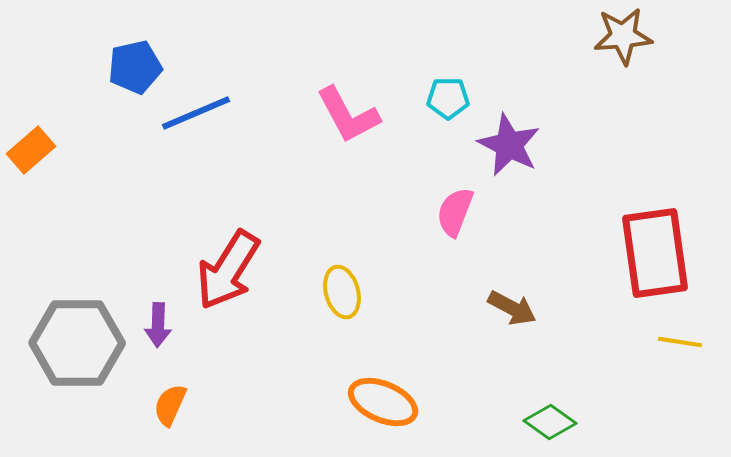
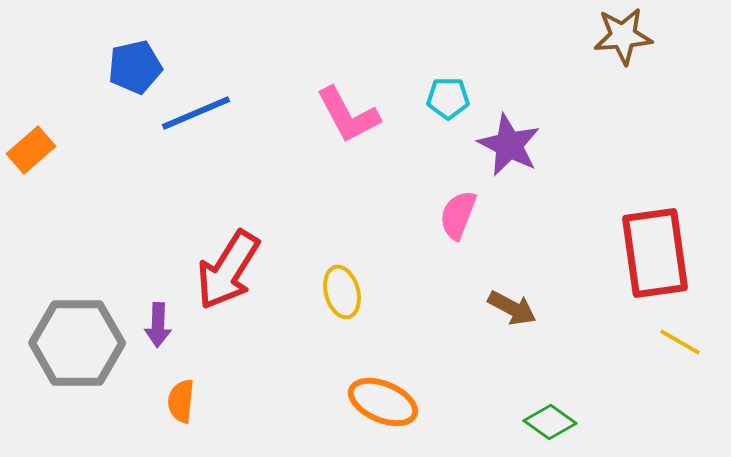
pink semicircle: moved 3 px right, 3 px down
yellow line: rotated 21 degrees clockwise
orange semicircle: moved 11 px right, 4 px up; rotated 18 degrees counterclockwise
